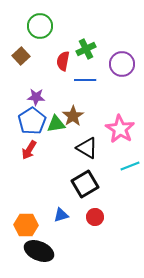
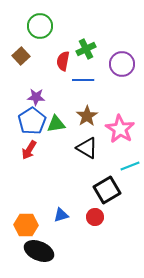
blue line: moved 2 px left
brown star: moved 14 px right
black square: moved 22 px right, 6 px down
